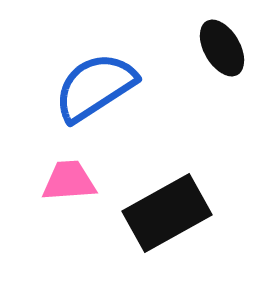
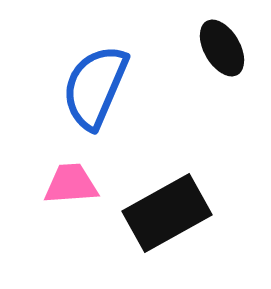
blue semicircle: rotated 34 degrees counterclockwise
pink trapezoid: moved 2 px right, 3 px down
